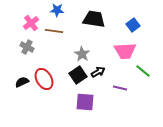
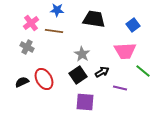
black arrow: moved 4 px right
